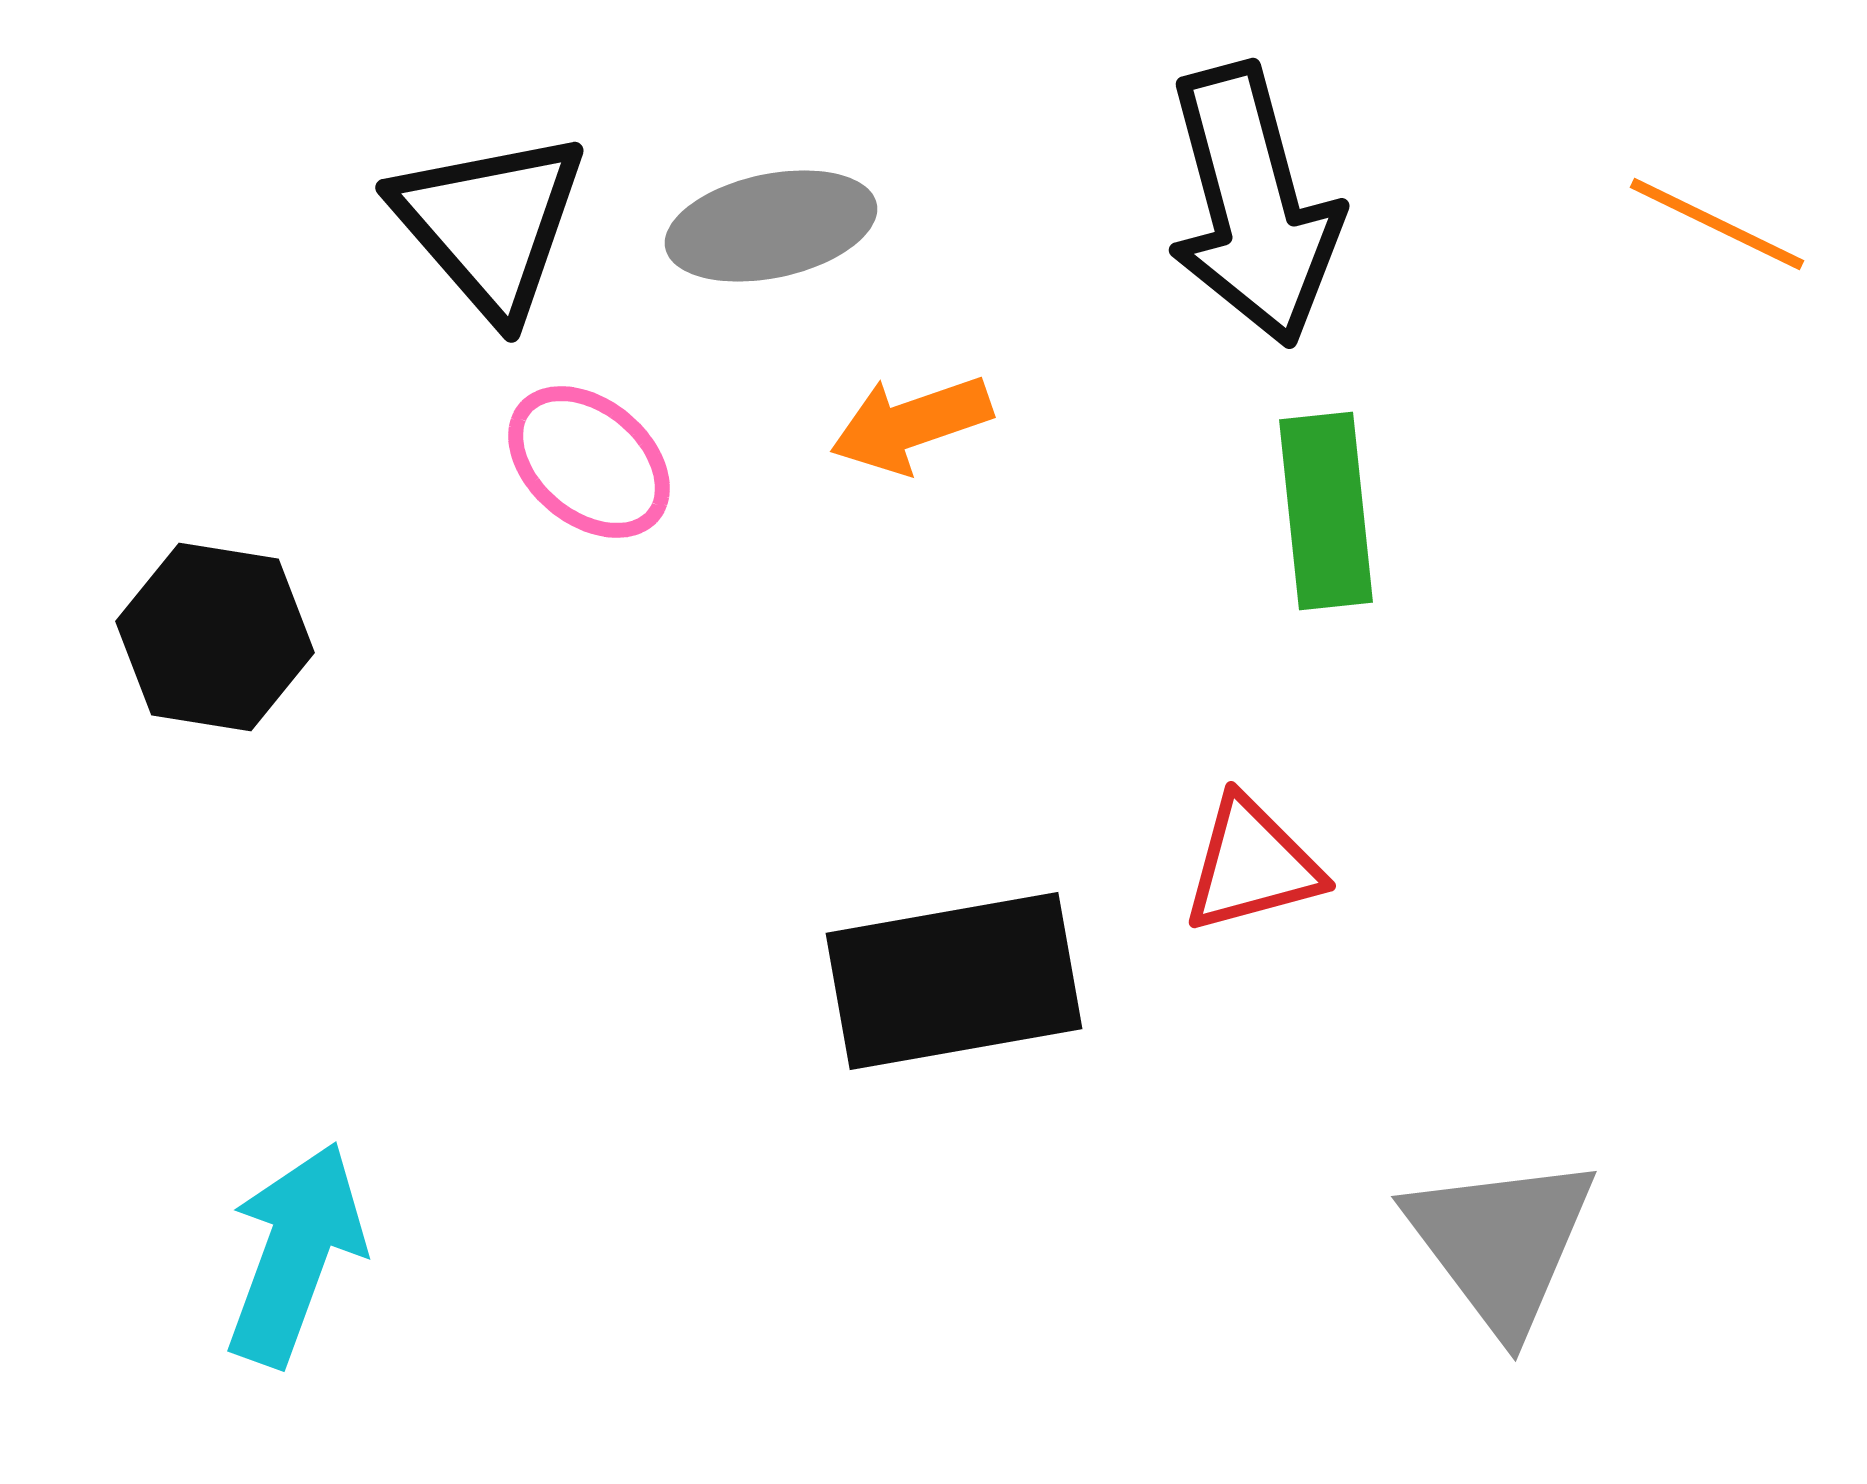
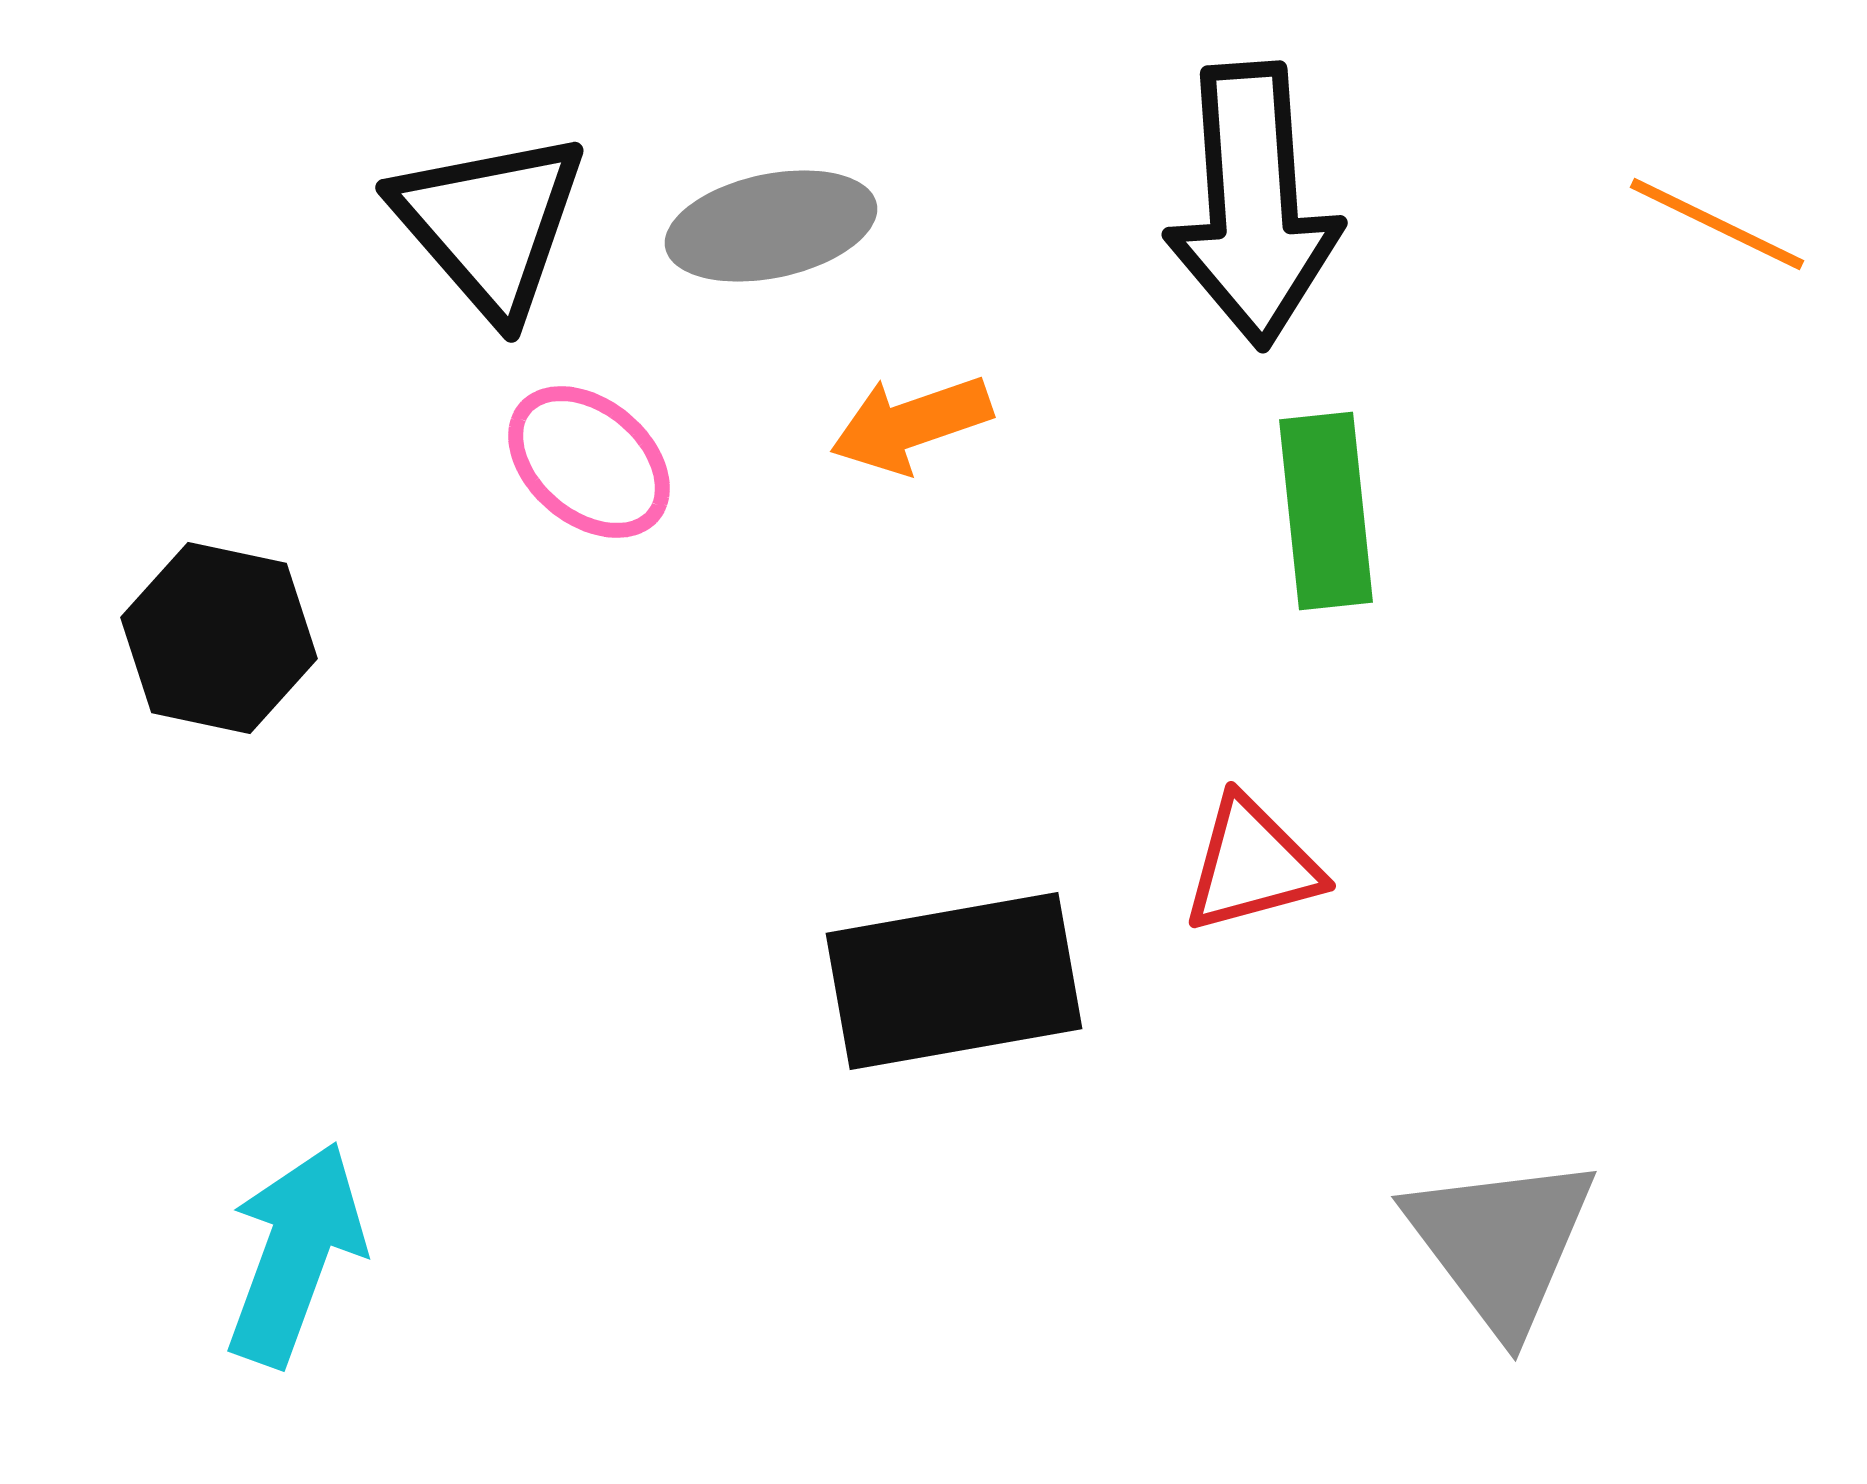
black arrow: rotated 11 degrees clockwise
black hexagon: moved 4 px right, 1 px down; rotated 3 degrees clockwise
